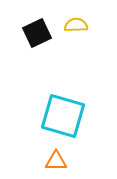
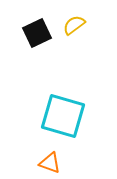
yellow semicircle: moved 2 px left; rotated 35 degrees counterclockwise
orange triangle: moved 6 px left, 2 px down; rotated 20 degrees clockwise
